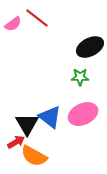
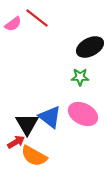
pink ellipse: rotated 52 degrees clockwise
